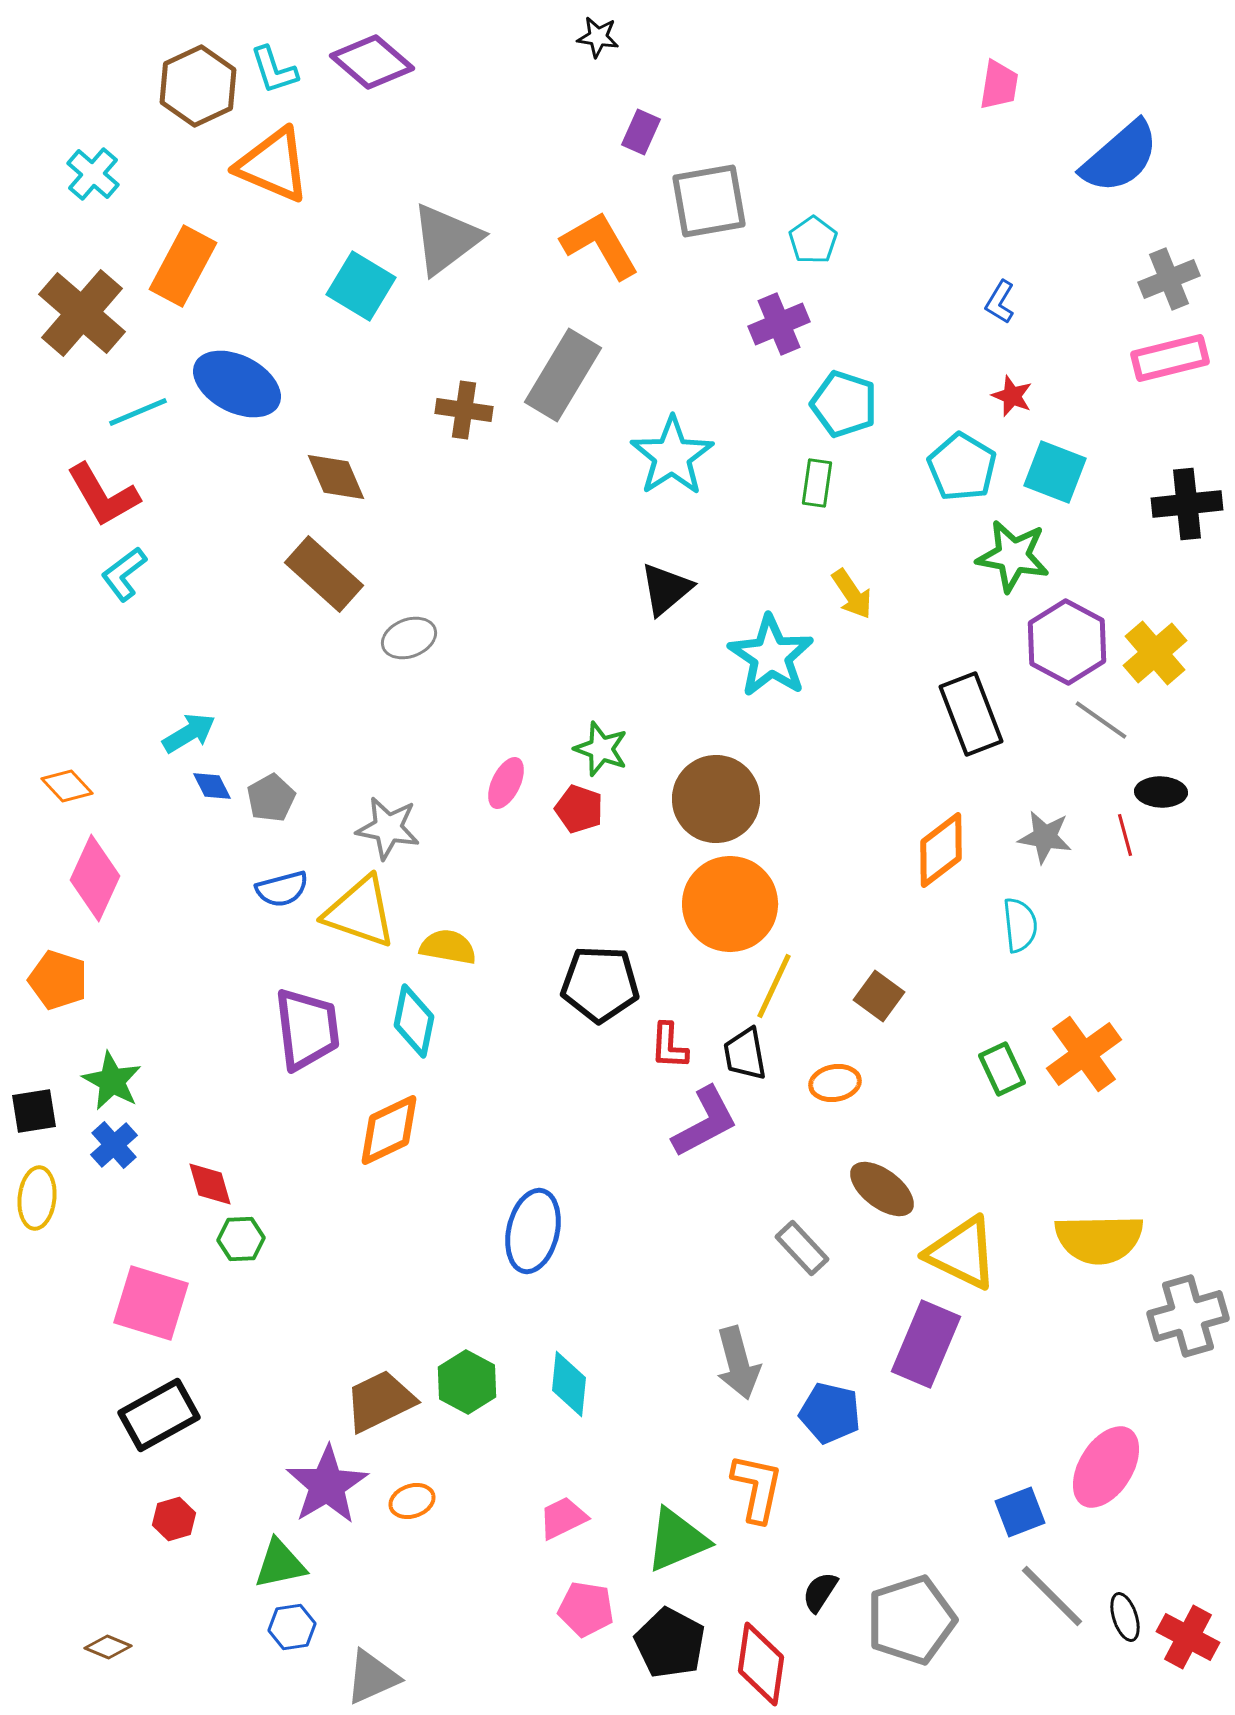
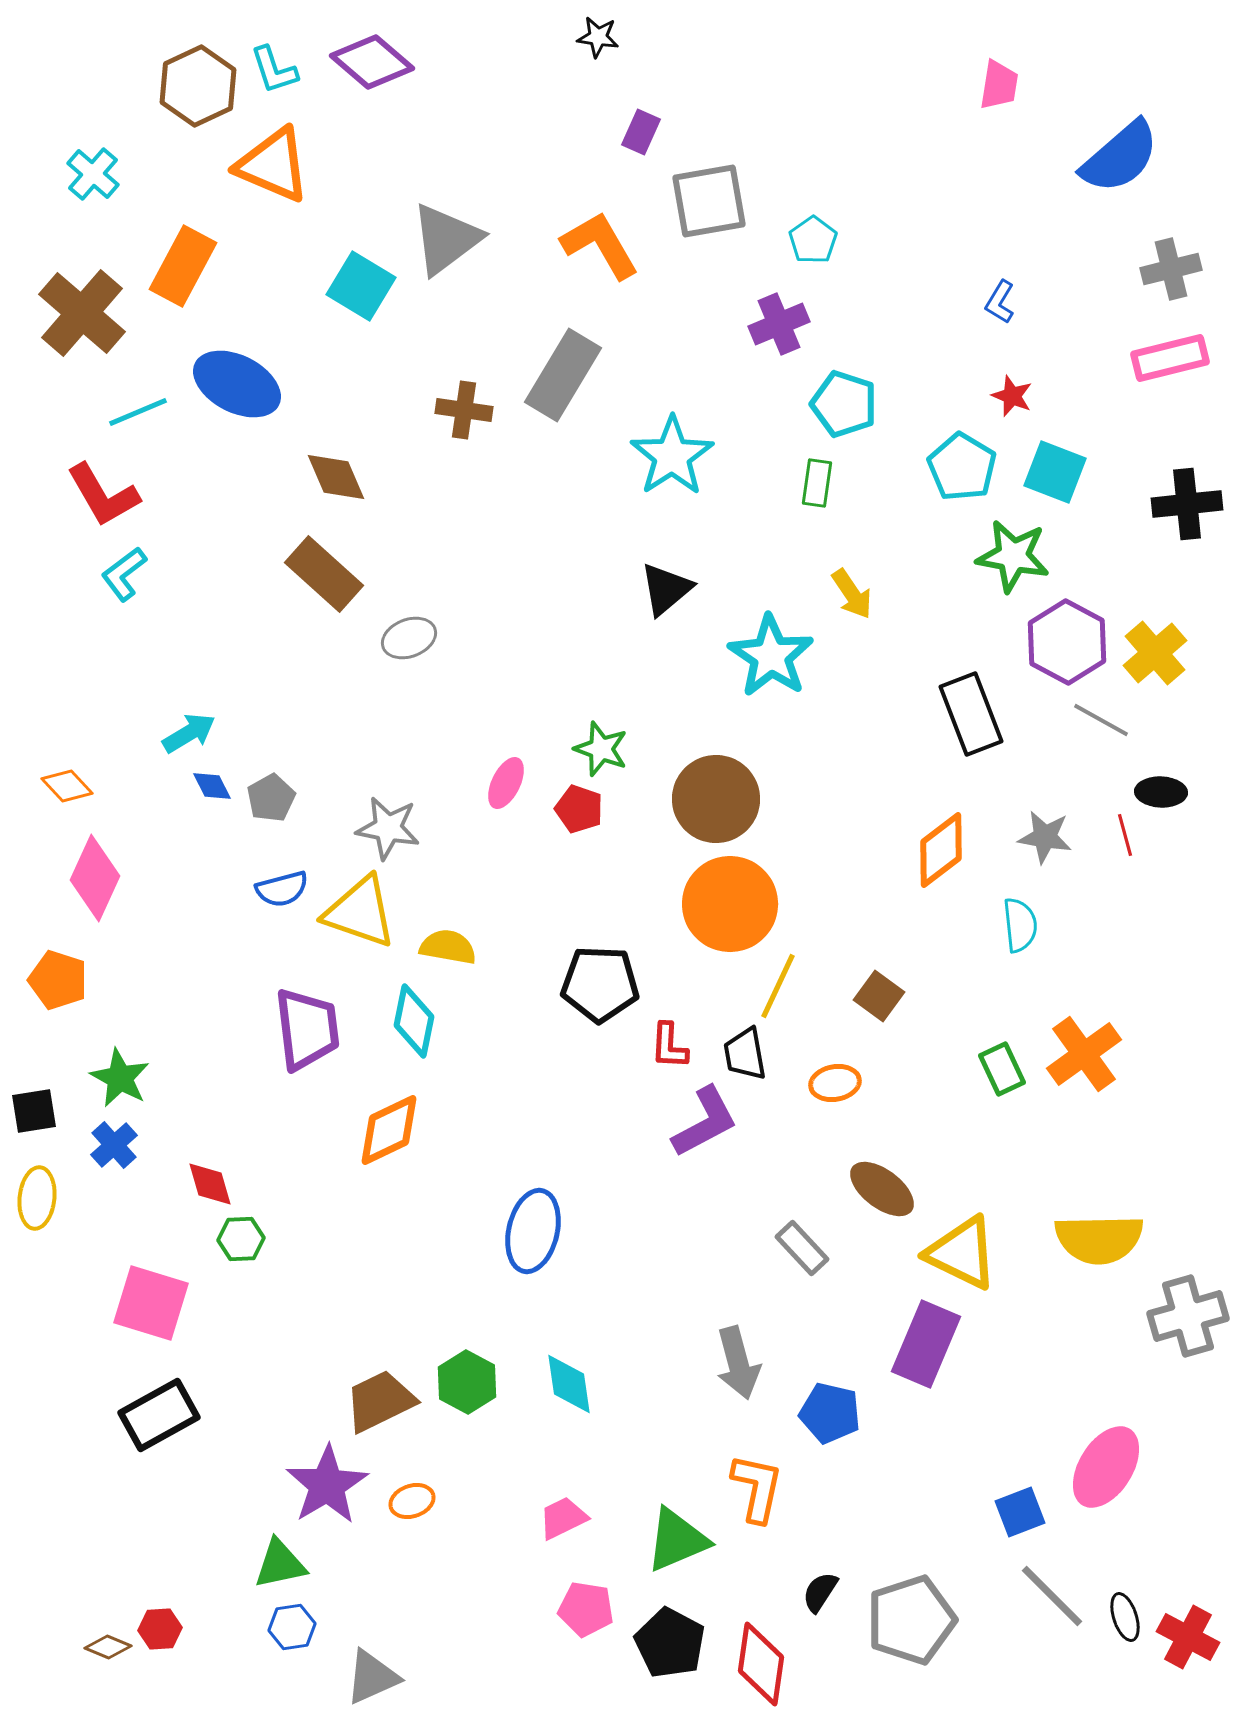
gray cross at (1169, 279): moved 2 px right, 10 px up; rotated 8 degrees clockwise
gray line at (1101, 720): rotated 6 degrees counterclockwise
yellow line at (774, 986): moved 4 px right
green star at (112, 1081): moved 8 px right, 3 px up
cyan diamond at (569, 1384): rotated 14 degrees counterclockwise
red hexagon at (174, 1519): moved 14 px left, 110 px down; rotated 12 degrees clockwise
